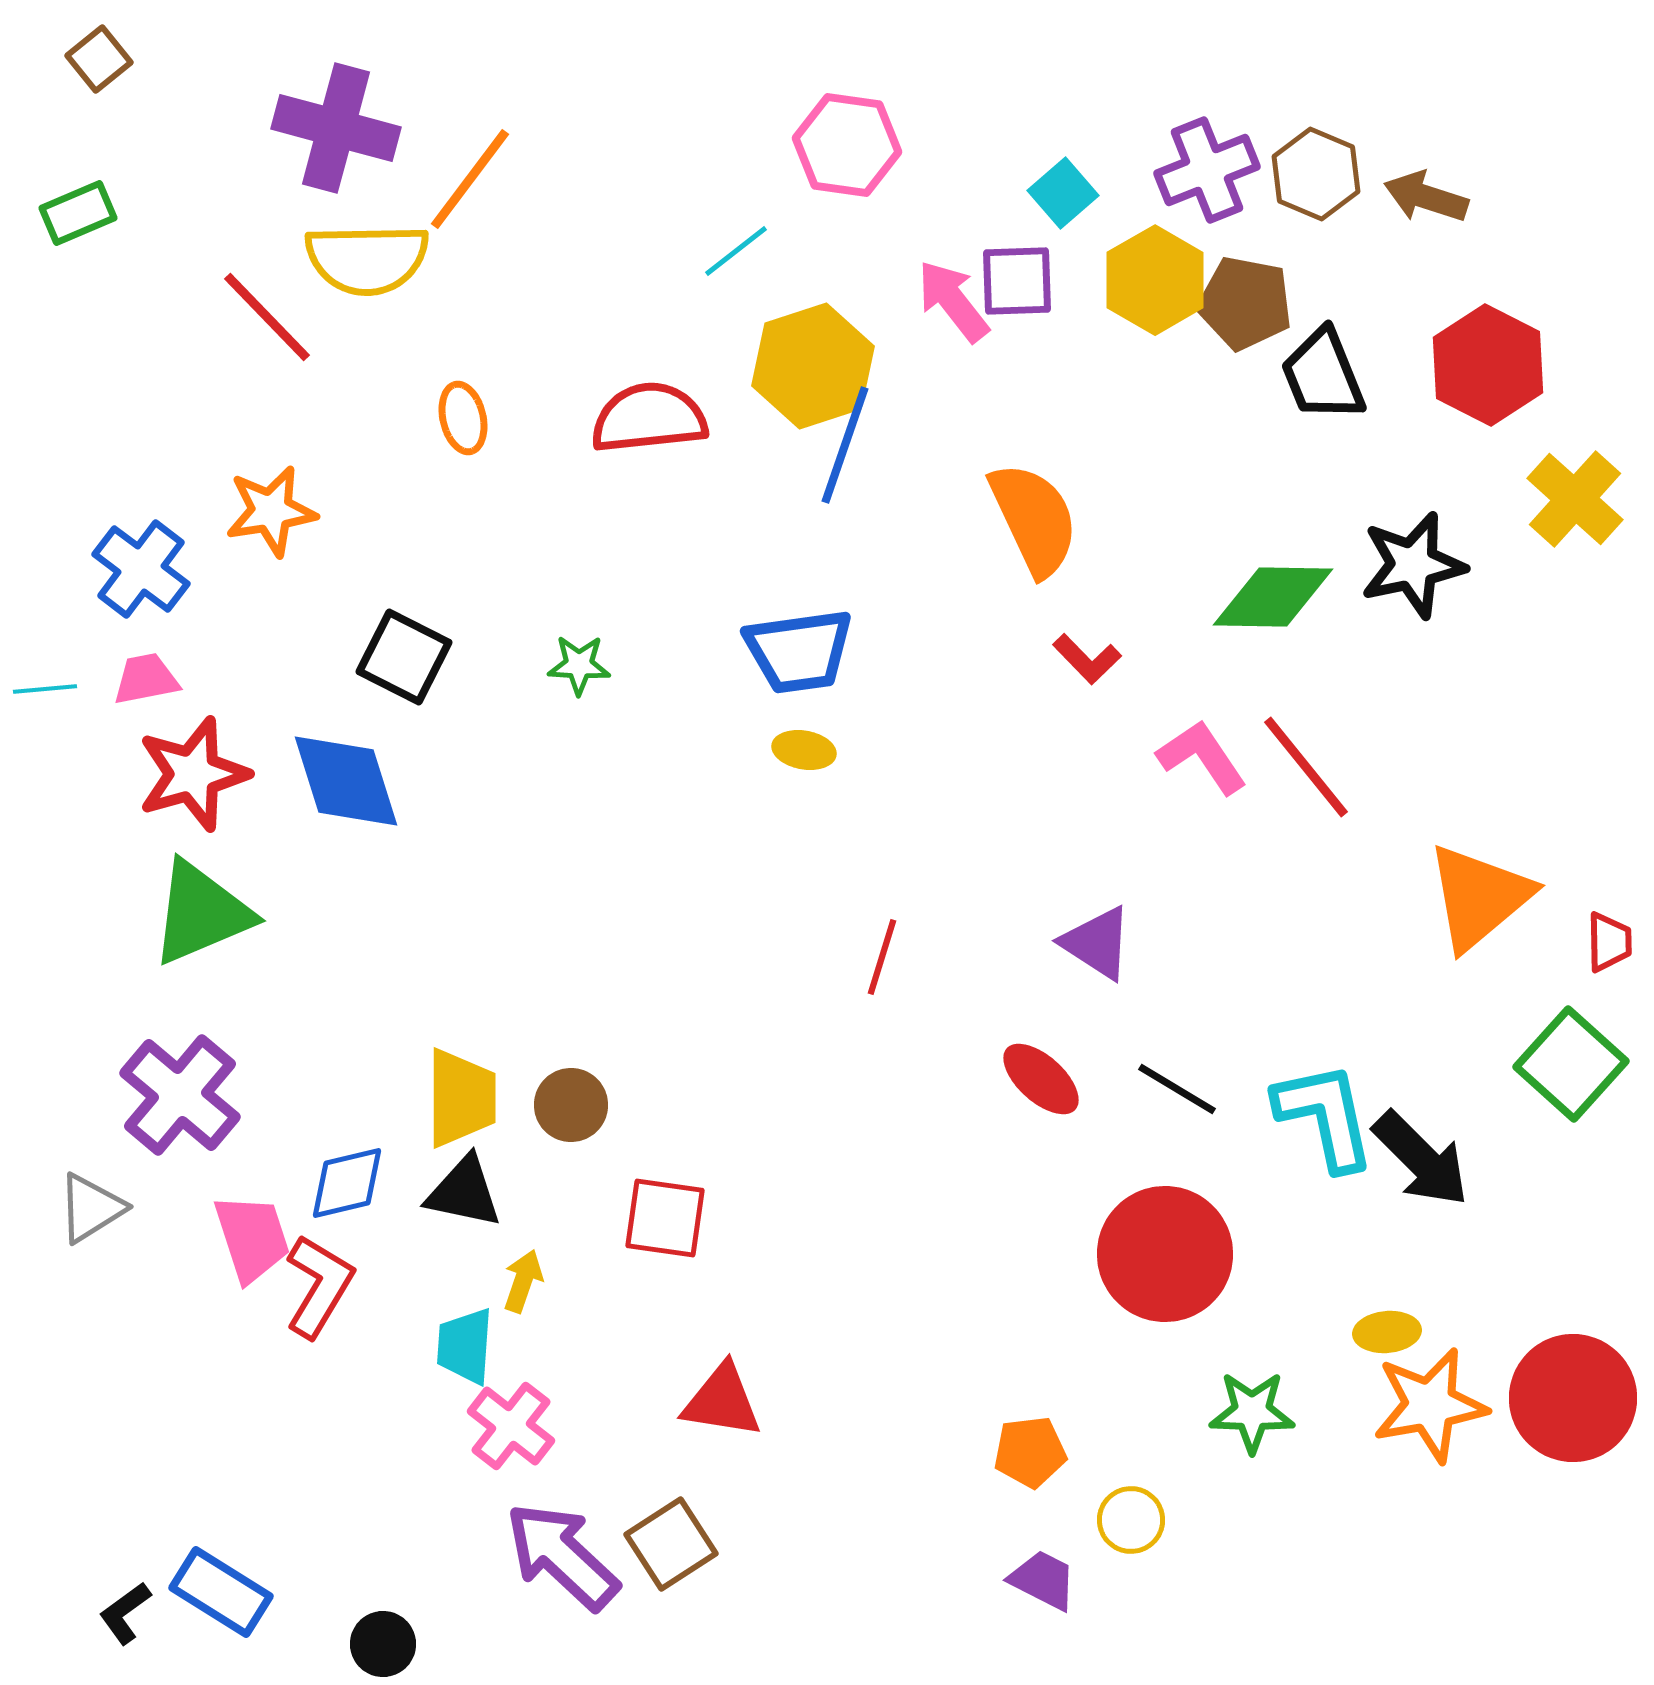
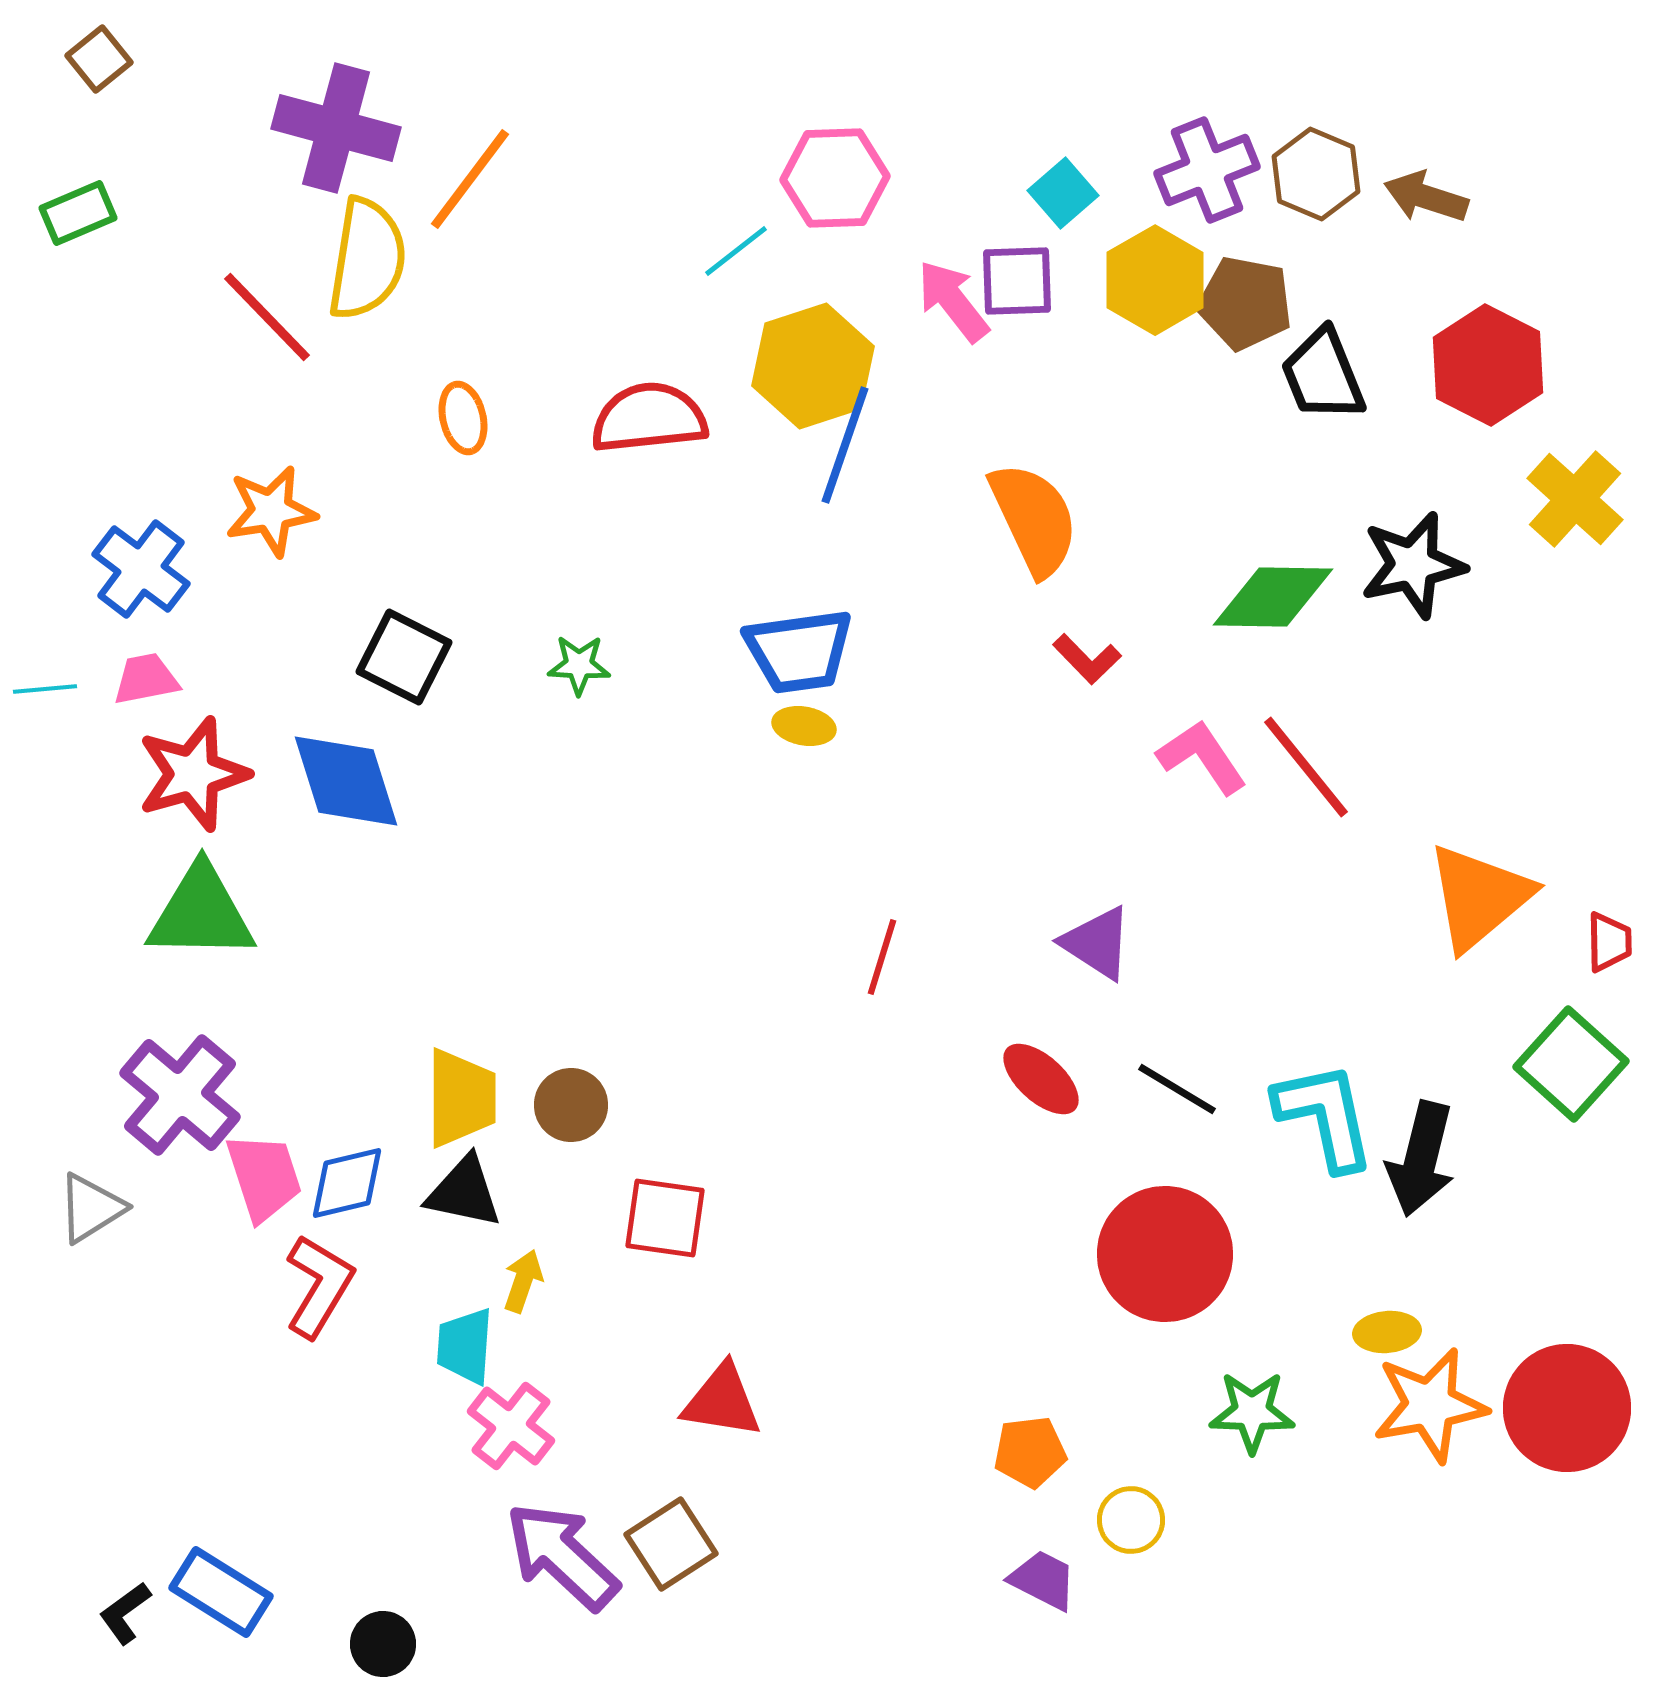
pink hexagon at (847, 145): moved 12 px left, 33 px down; rotated 10 degrees counterclockwise
yellow semicircle at (367, 259): rotated 80 degrees counterclockwise
yellow ellipse at (804, 750): moved 24 px up
green triangle at (201, 913): rotated 24 degrees clockwise
black arrow at (1421, 1159): rotated 59 degrees clockwise
pink trapezoid at (252, 1238): moved 12 px right, 61 px up
red circle at (1573, 1398): moved 6 px left, 10 px down
